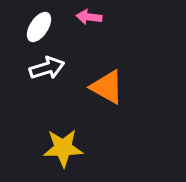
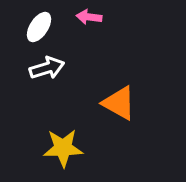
orange triangle: moved 12 px right, 16 px down
